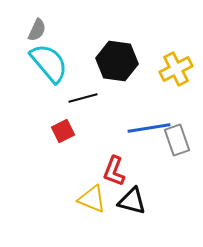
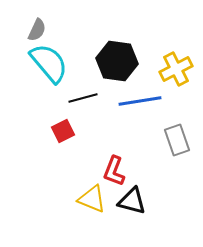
blue line: moved 9 px left, 27 px up
